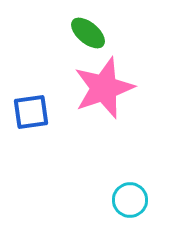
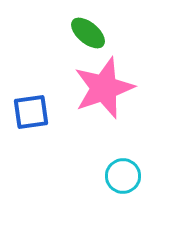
cyan circle: moved 7 px left, 24 px up
